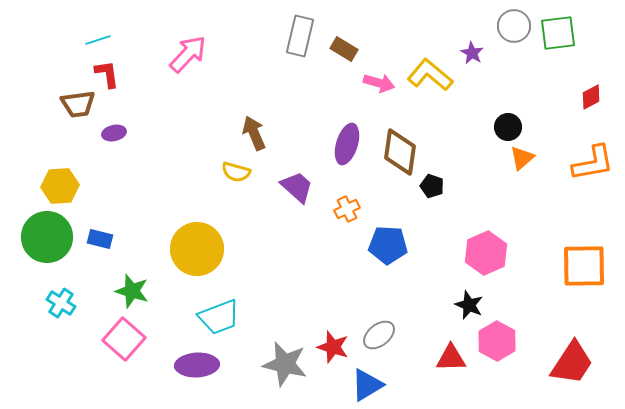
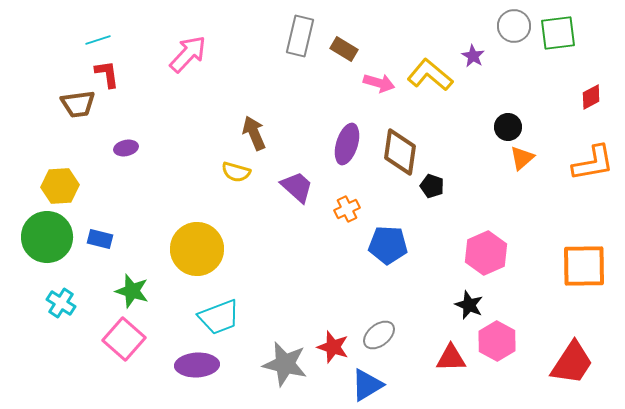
purple star at (472, 53): moved 1 px right, 3 px down
purple ellipse at (114, 133): moved 12 px right, 15 px down
